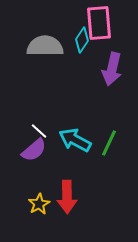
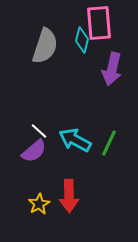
cyan diamond: rotated 20 degrees counterclockwise
gray semicircle: rotated 108 degrees clockwise
purple semicircle: moved 1 px down
red arrow: moved 2 px right, 1 px up
